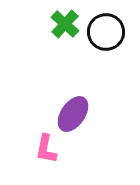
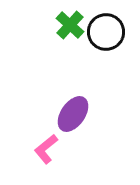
green cross: moved 5 px right, 1 px down
pink L-shape: rotated 40 degrees clockwise
